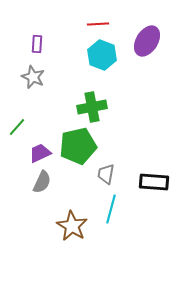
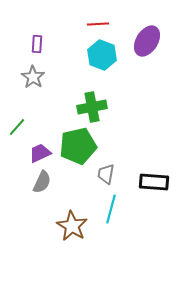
gray star: rotated 10 degrees clockwise
